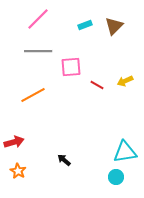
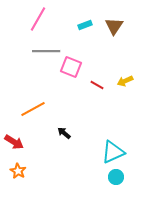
pink line: rotated 15 degrees counterclockwise
brown triangle: rotated 12 degrees counterclockwise
gray line: moved 8 px right
pink square: rotated 25 degrees clockwise
orange line: moved 14 px down
red arrow: rotated 48 degrees clockwise
cyan triangle: moved 12 px left; rotated 15 degrees counterclockwise
black arrow: moved 27 px up
